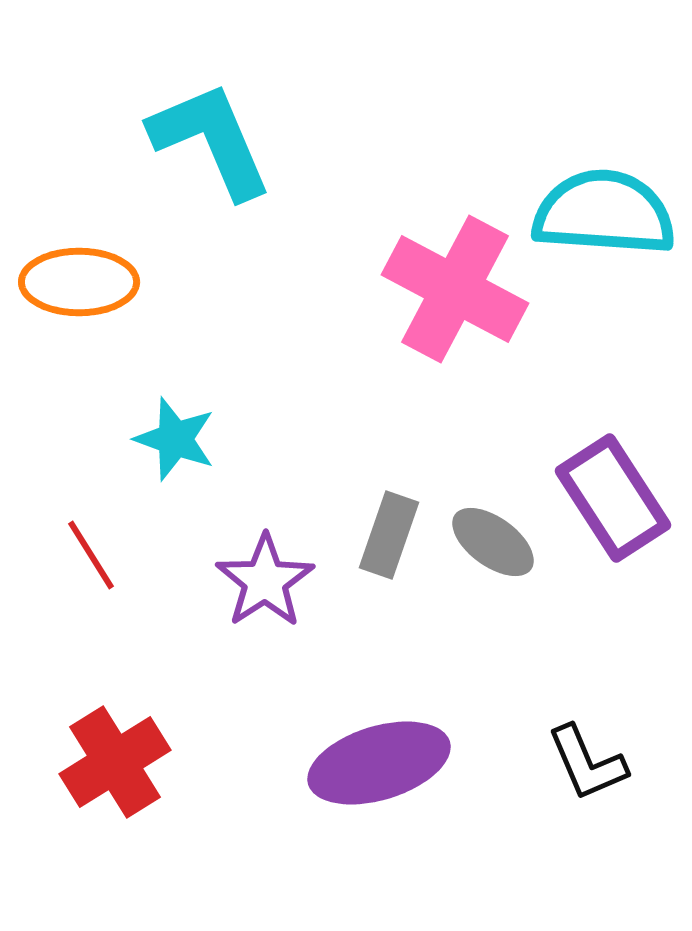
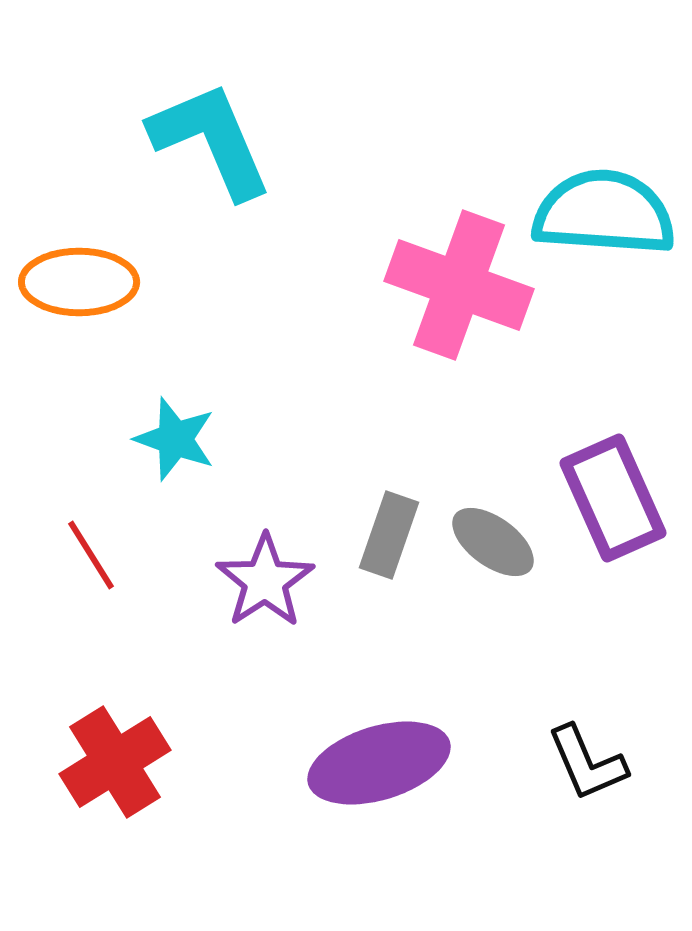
pink cross: moved 4 px right, 4 px up; rotated 8 degrees counterclockwise
purple rectangle: rotated 9 degrees clockwise
